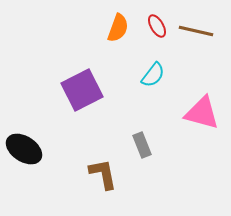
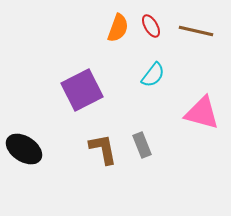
red ellipse: moved 6 px left
brown L-shape: moved 25 px up
